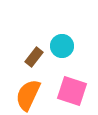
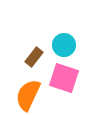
cyan circle: moved 2 px right, 1 px up
pink square: moved 8 px left, 13 px up
